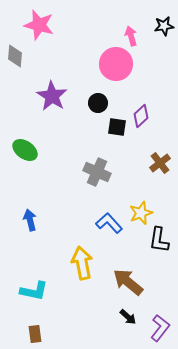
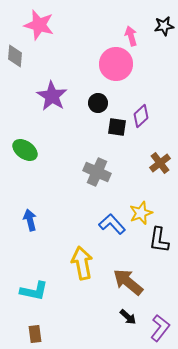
blue L-shape: moved 3 px right, 1 px down
